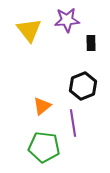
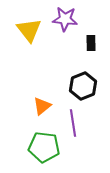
purple star: moved 2 px left, 1 px up; rotated 10 degrees clockwise
